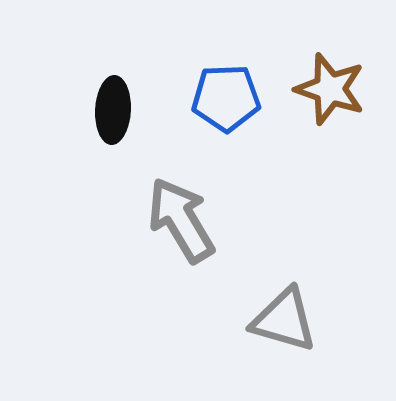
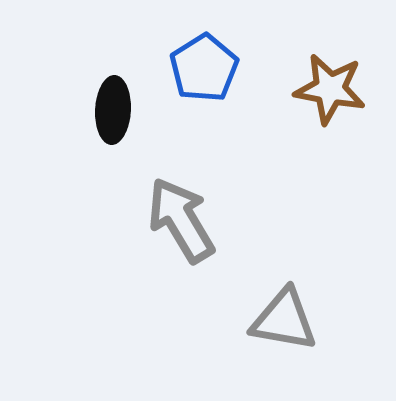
brown star: rotated 8 degrees counterclockwise
blue pentagon: moved 22 px left, 30 px up; rotated 30 degrees counterclockwise
gray triangle: rotated 6 degrees counterclockwise
